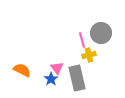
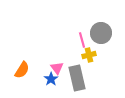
orange semicircle: rotated 96 degrees clockwise
